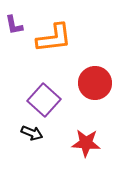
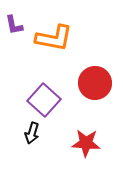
orange L-shape: rotated 18 degrees clockwise
black arrow: rotated 85 degrees clockwise
